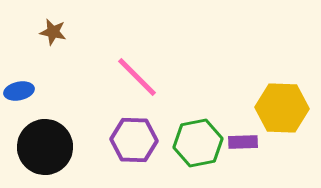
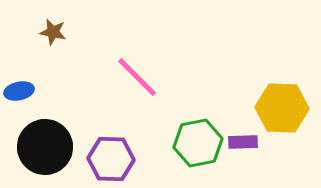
purple hexagon: moved 23 px left, 19 px down
